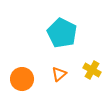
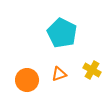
orange triangle: rotated 21 degrees clockwise
orange circle: moved 5 px right, 1 px down
